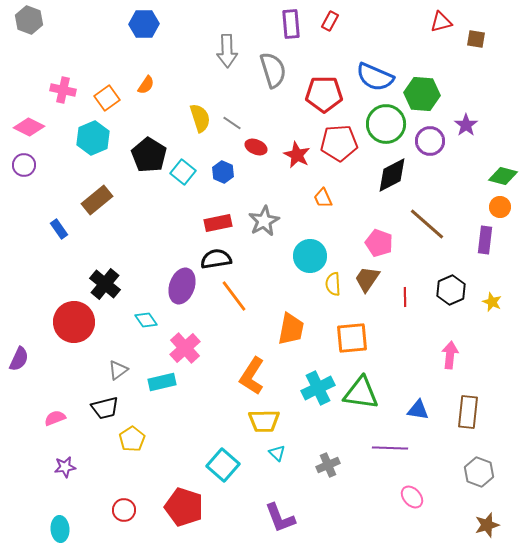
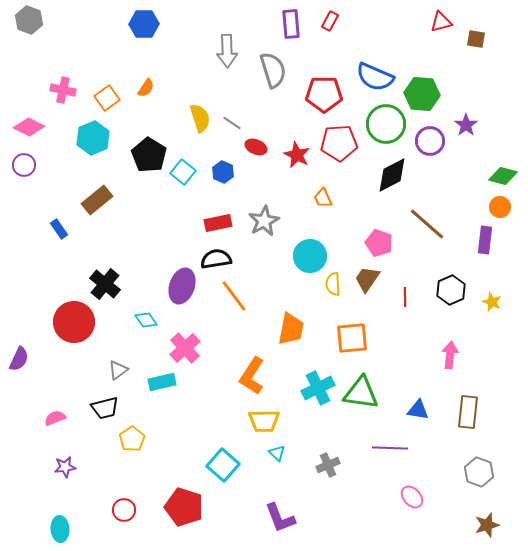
orange semicircle at (146, 85): moved 3 px down
